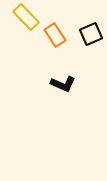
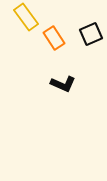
yellow rectangle: rotated 8 degrees clockwise
orange rectangle: moved 1 px left, 3 px down
